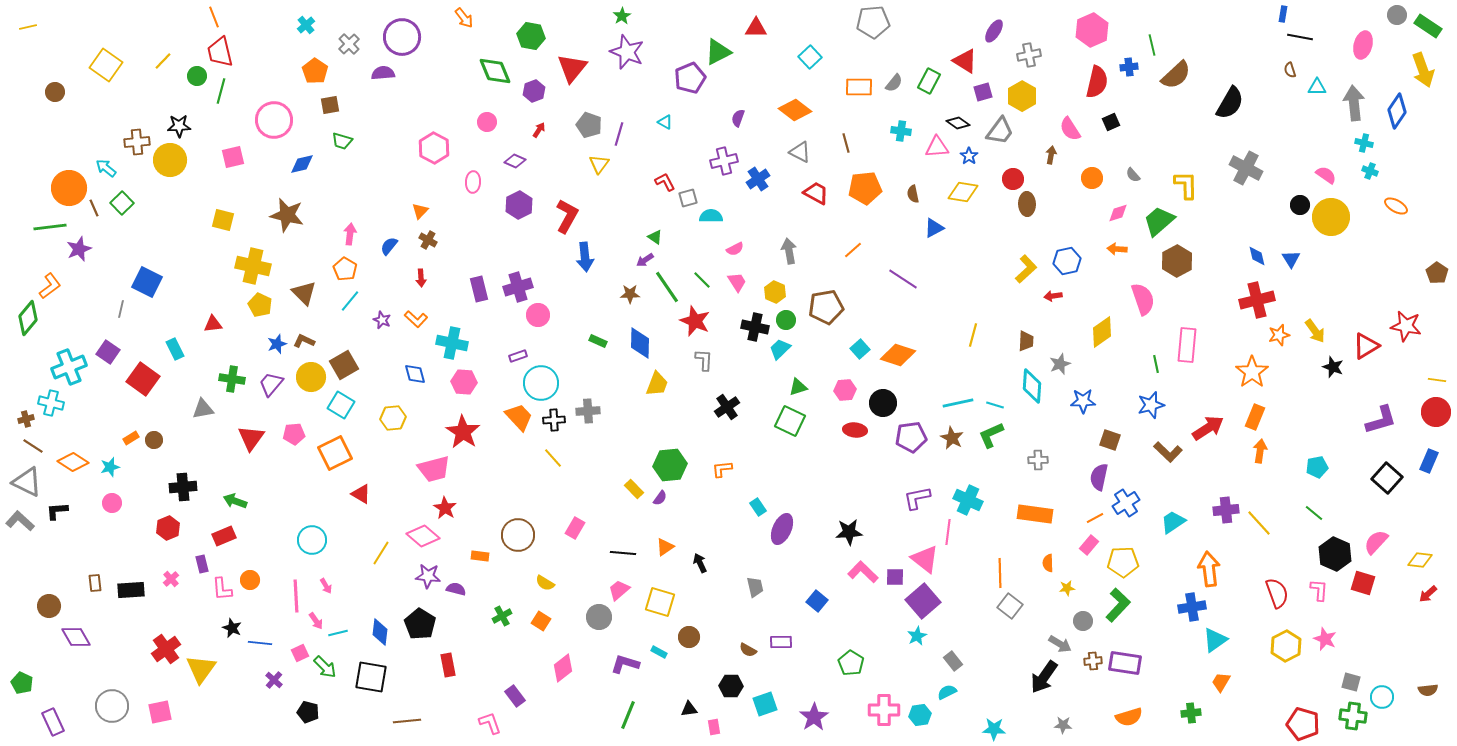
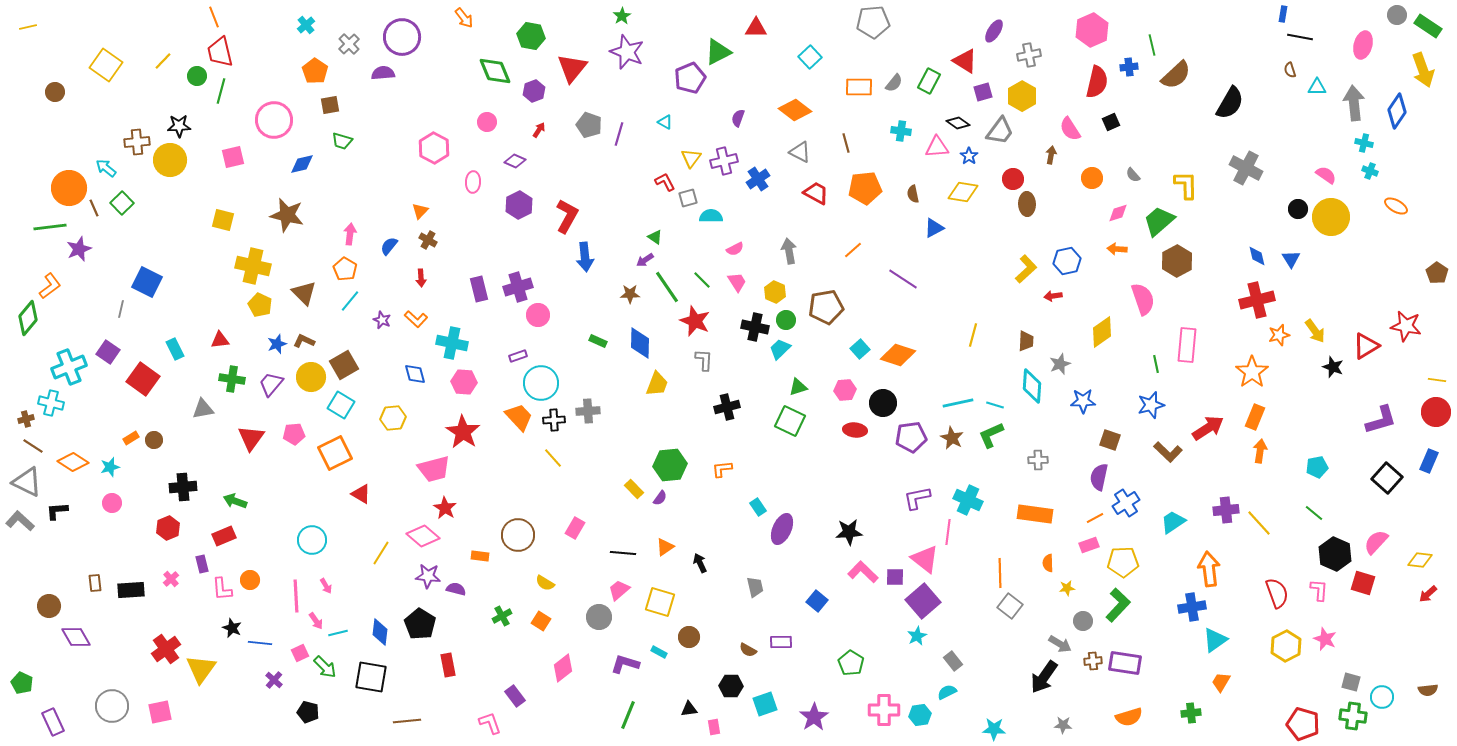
yellow triangle at (599, 164): moved 92 px right, 6 px up
black circle at (1300, 205): moved 2 px left, 4 px down
red triangle at (213, 324): moved 7 px right, 16 px down
black cross at (727, 407): rotated 20 degrees clockwise
pink rectangle at (1089, 545): rotated 30 degrees clockwise
